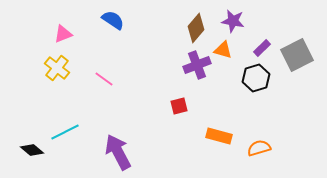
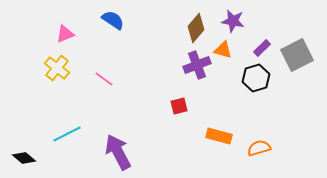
pink triangle: moved 2 px right
cyan line: moved 2 px right, 2 px down
black diamond: moved 8 px left, 8 px down
